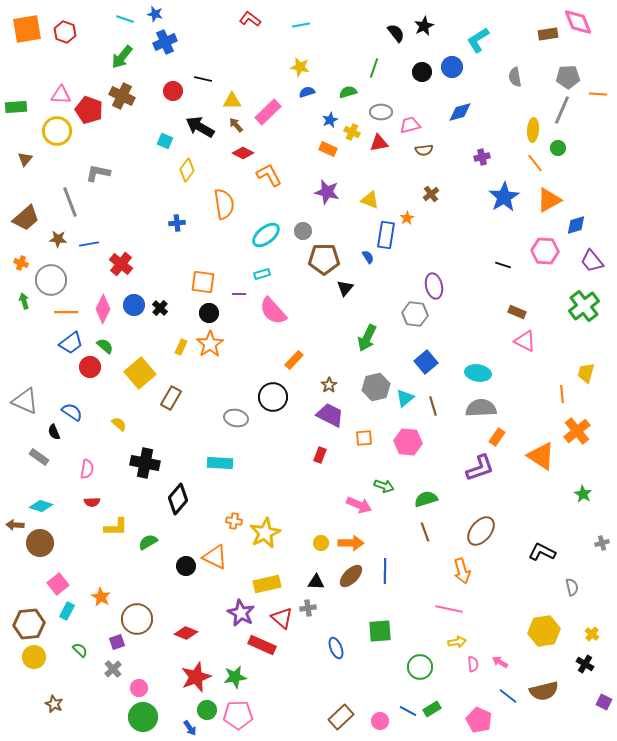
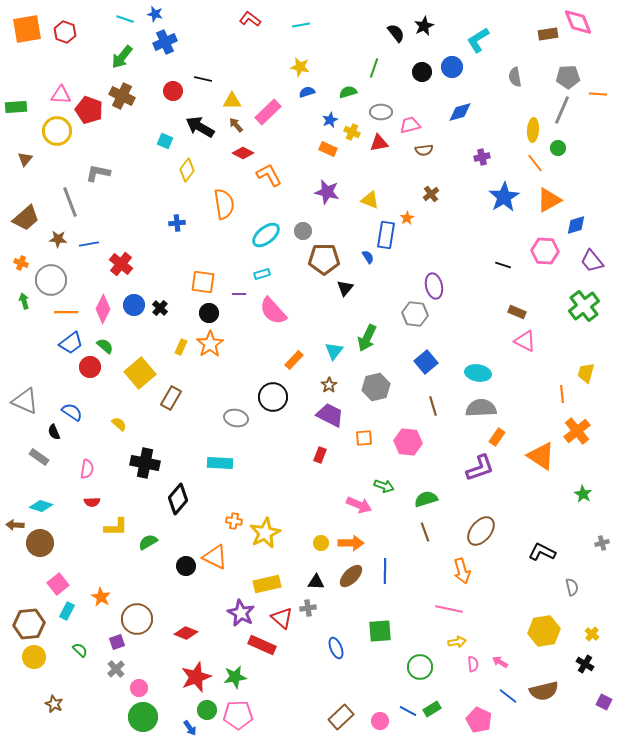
cyan triangle at (405, 398): moved 71 px left, 47 px up; rotated 12 degrees counterclockwise
gray cross at (113, 669): moved 3 px right
